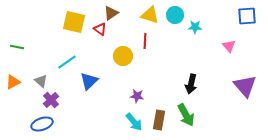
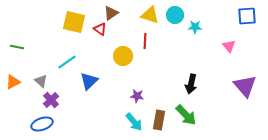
green arrow: rotated 15 degrees counterclockwise
